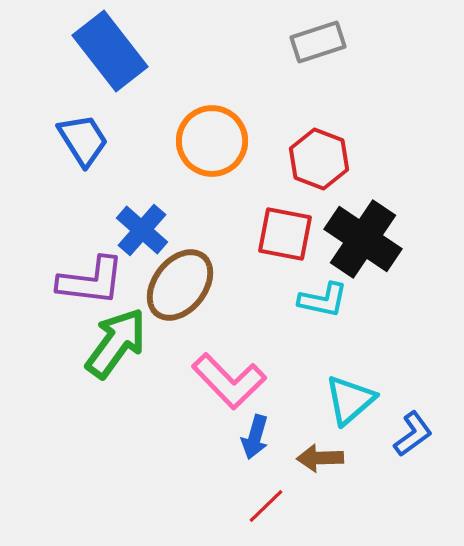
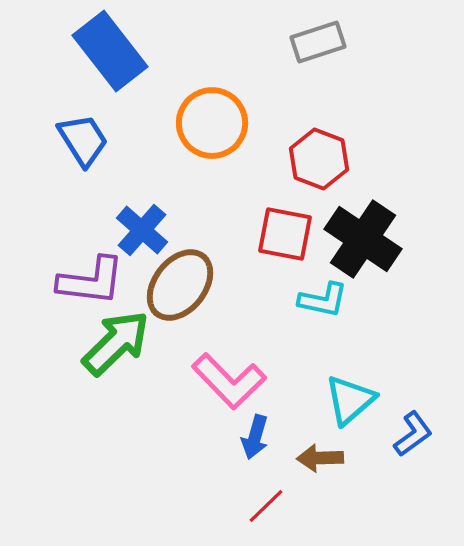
orange circle: moved 18 px up
green arrow: rotated 10 degrees clockwise
